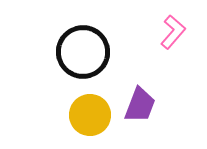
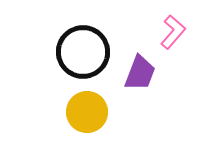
purple trapezoid: moved 32 px up
yellow circle: moved 3 px left, 3 px up
